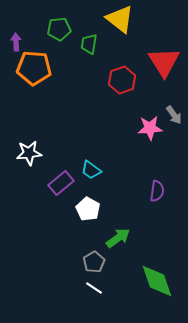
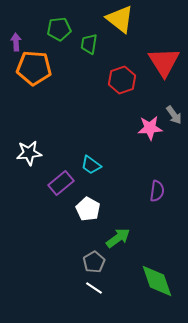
cyan trapezoid: moved 5 px up
